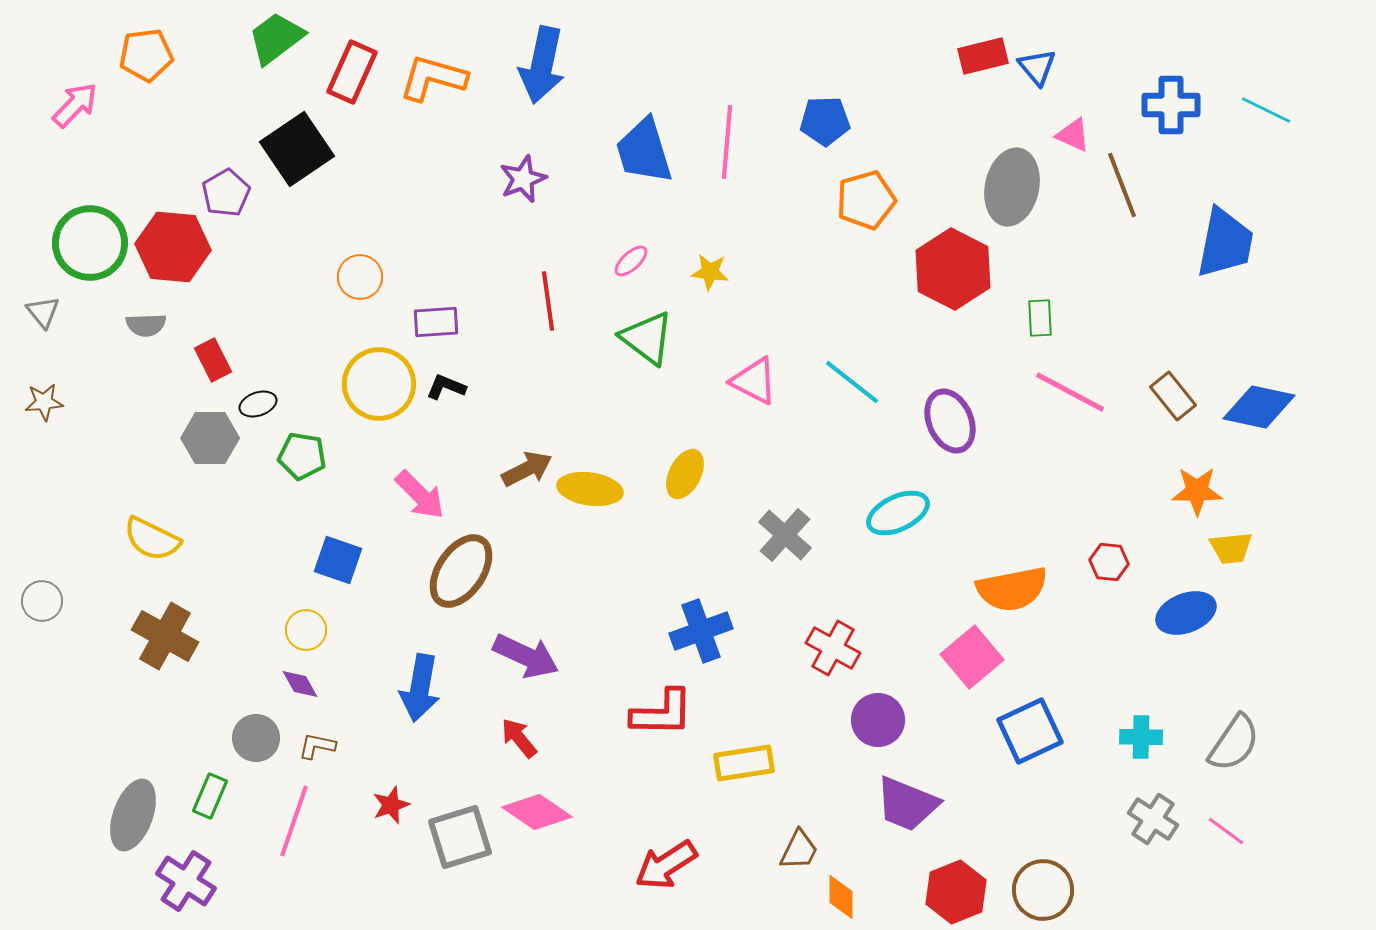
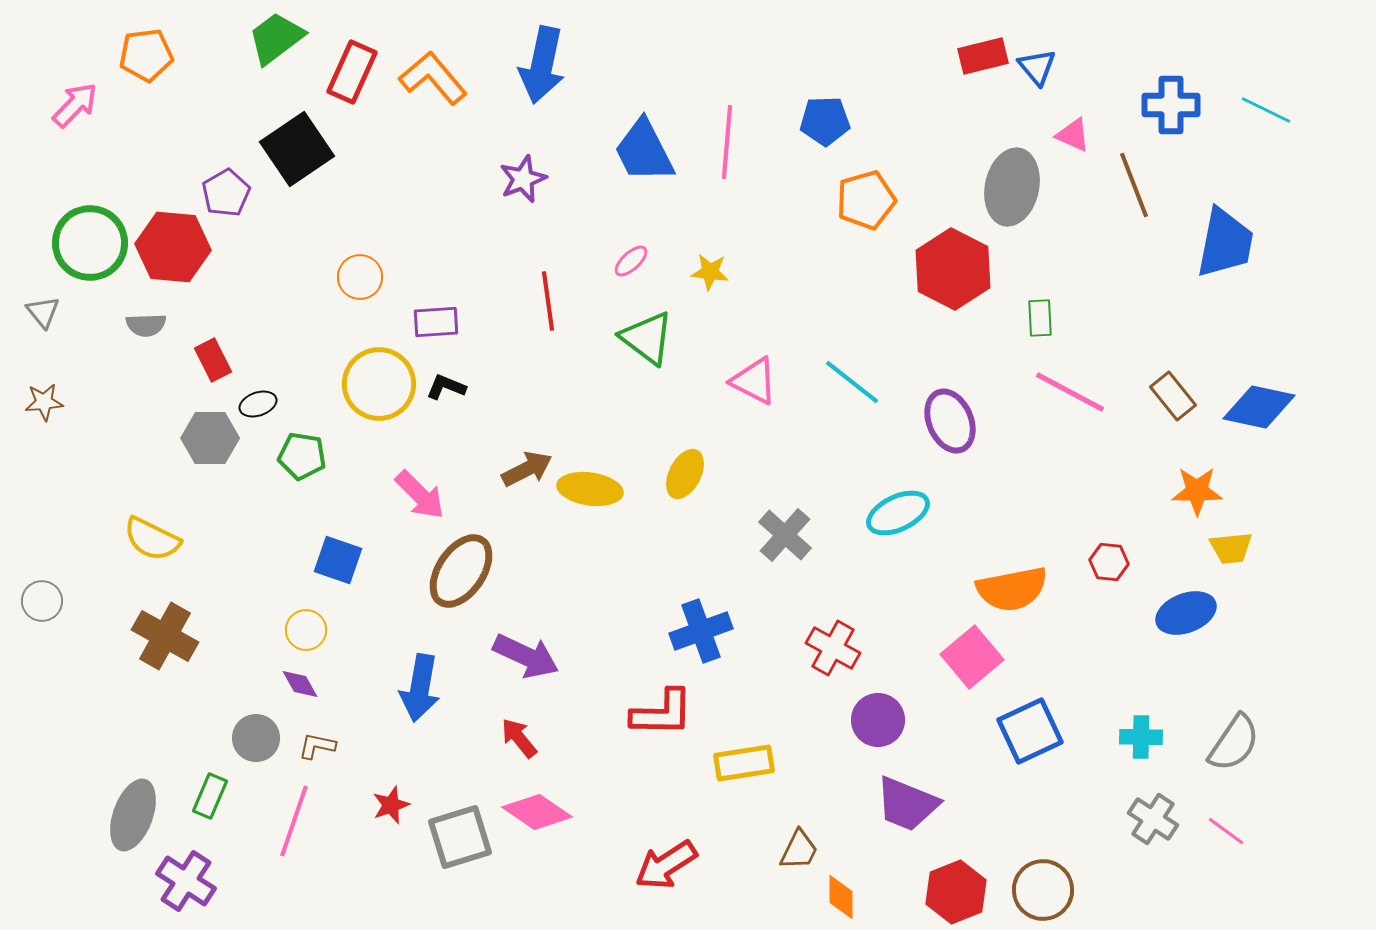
orange L-shape at (433, 78): rotated 34 degrees clockwise
blue trapezoid at (644, 151): rotated 10 degrees counterclockwise
brown line at (1122, 185): moved 12 px right
